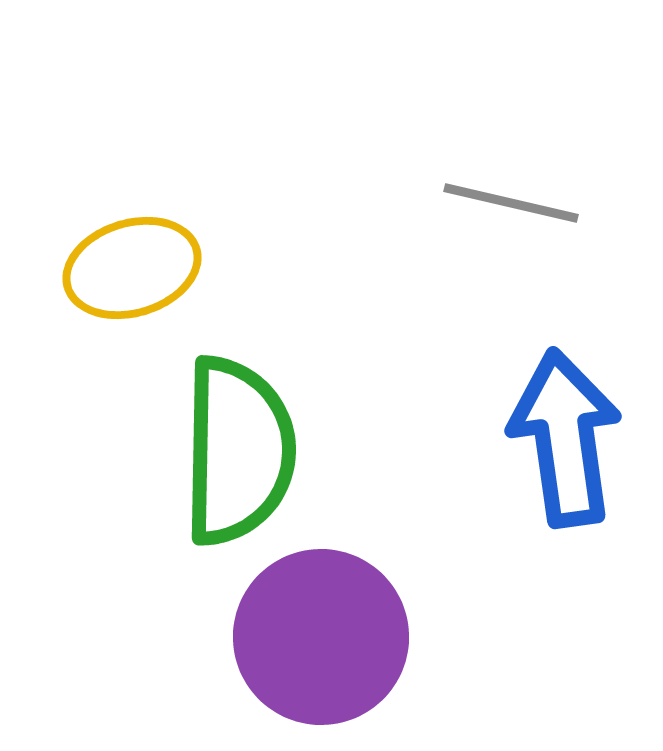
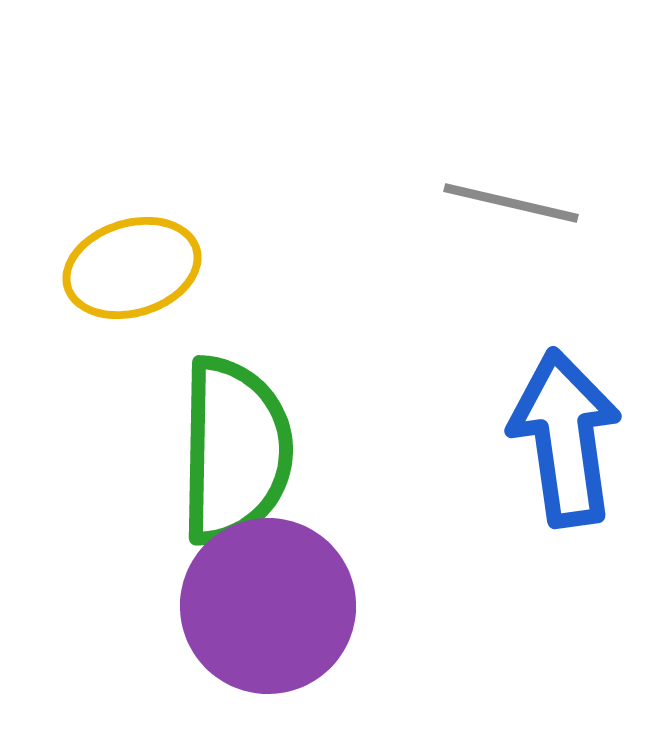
green semicircle: moved 3 px left
purple circle: moved 53 px left, 31 px up
